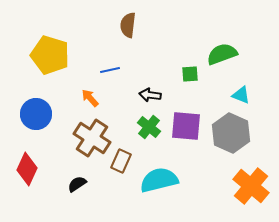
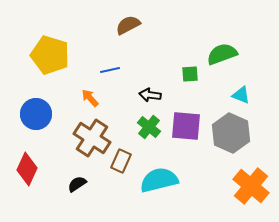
brown semicircle: rotated 55 degrees clockwise
